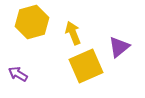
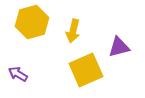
yellow arrow: moved 2 px up; rotated 145 degrees counterclockwise
purple triangle: rotated 25 degrees clockwise
yellow square: moved 4 px down
